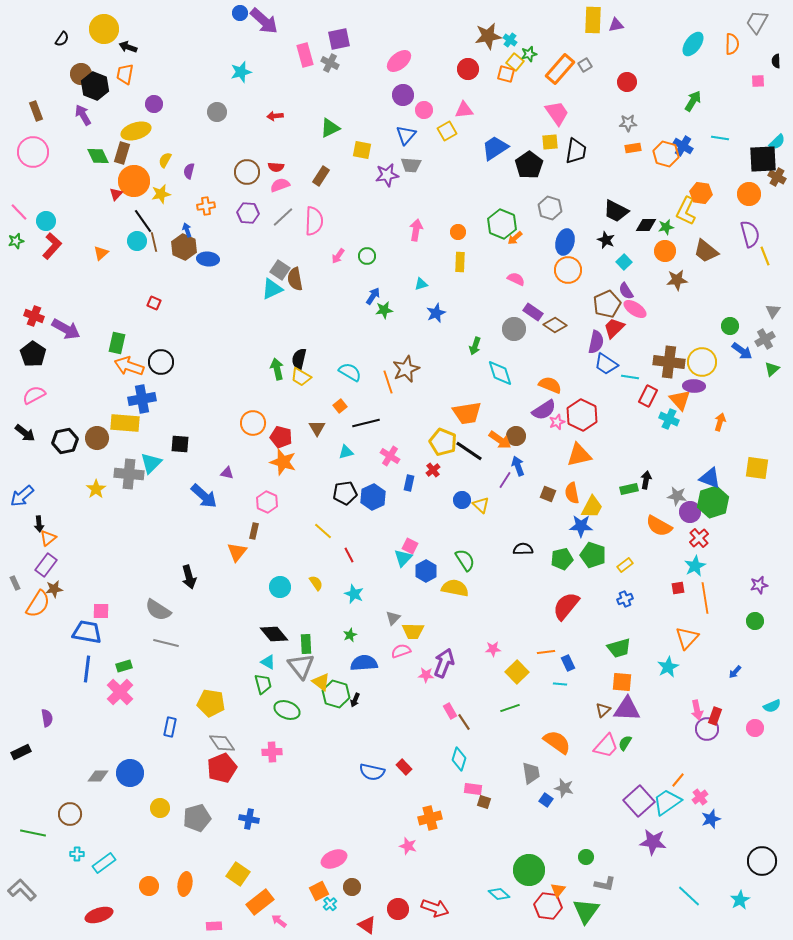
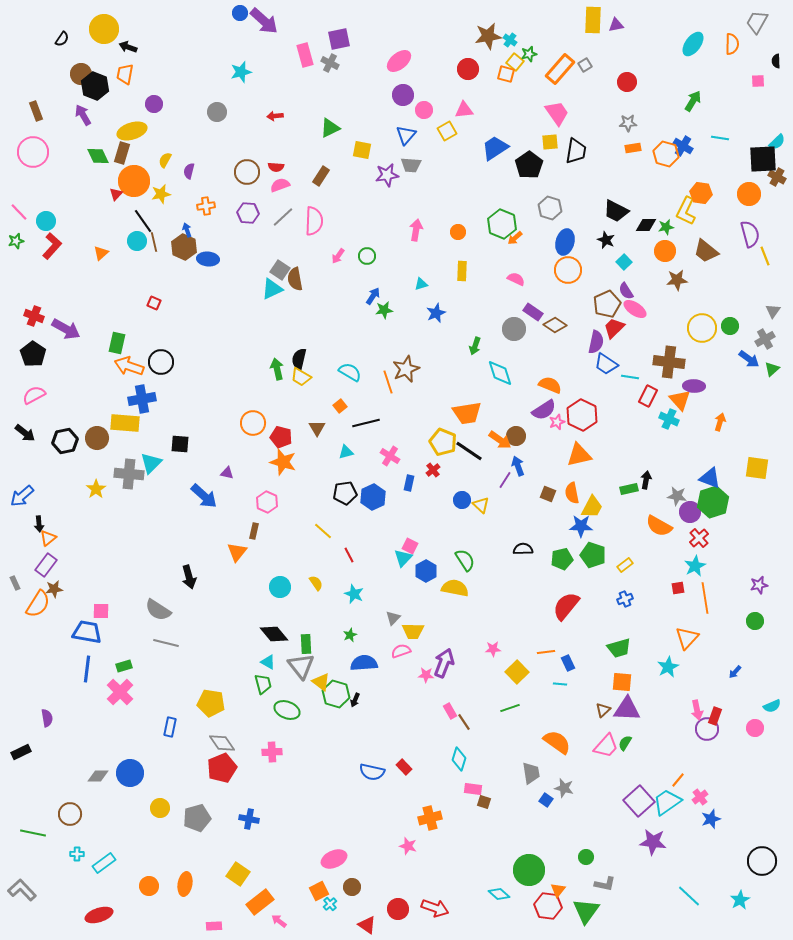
yellow ellipse at (136, 131): moved 4 px left
yellow rectangle at (460, 262): moved 2 px right, 9 px down
blue arrow at (742, 351): moved 7 px right, 8 px down
yellow circle at (702, 362): moved 34 px up
